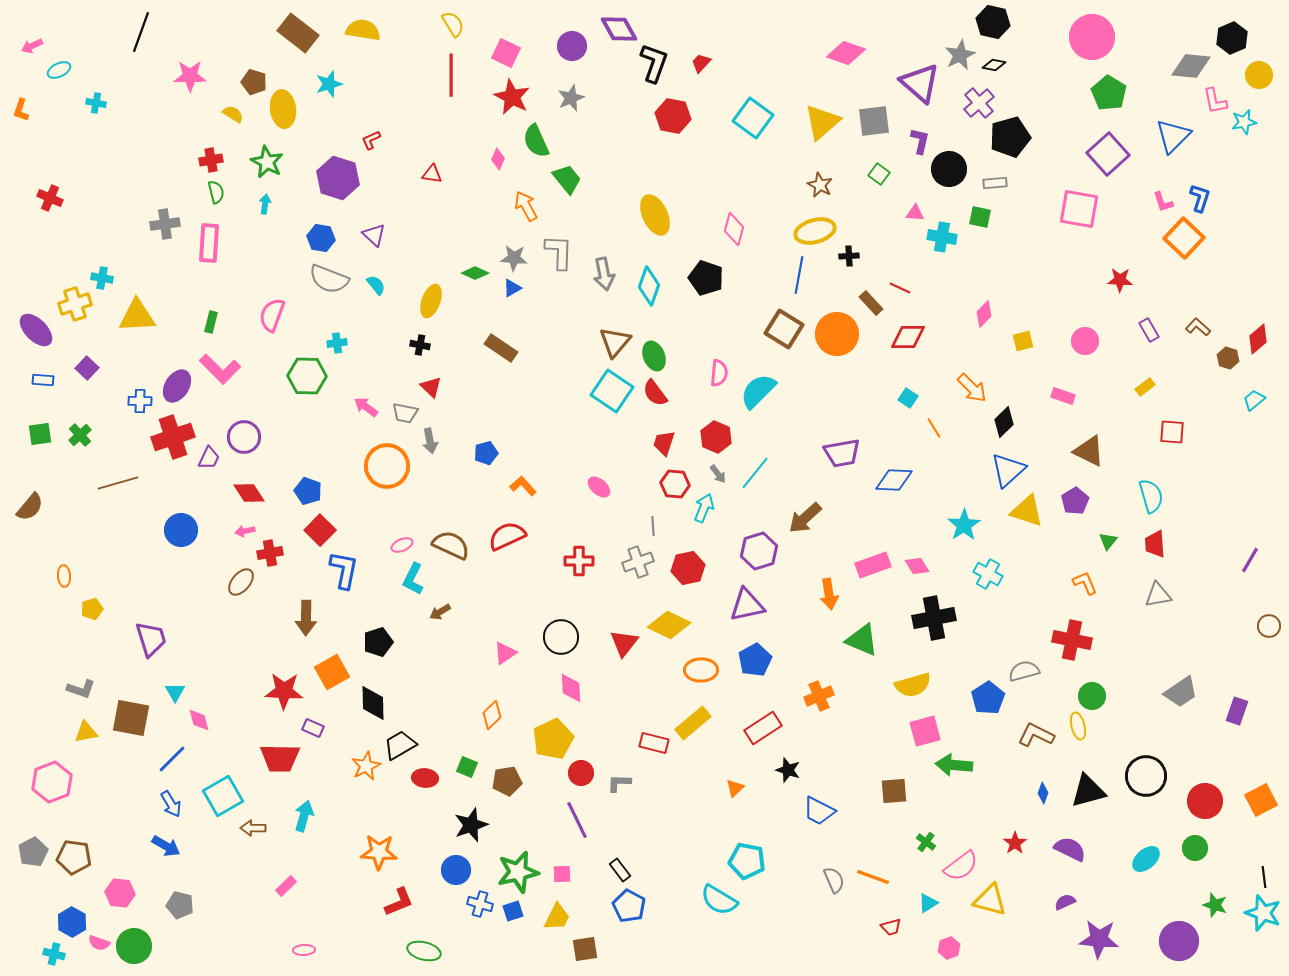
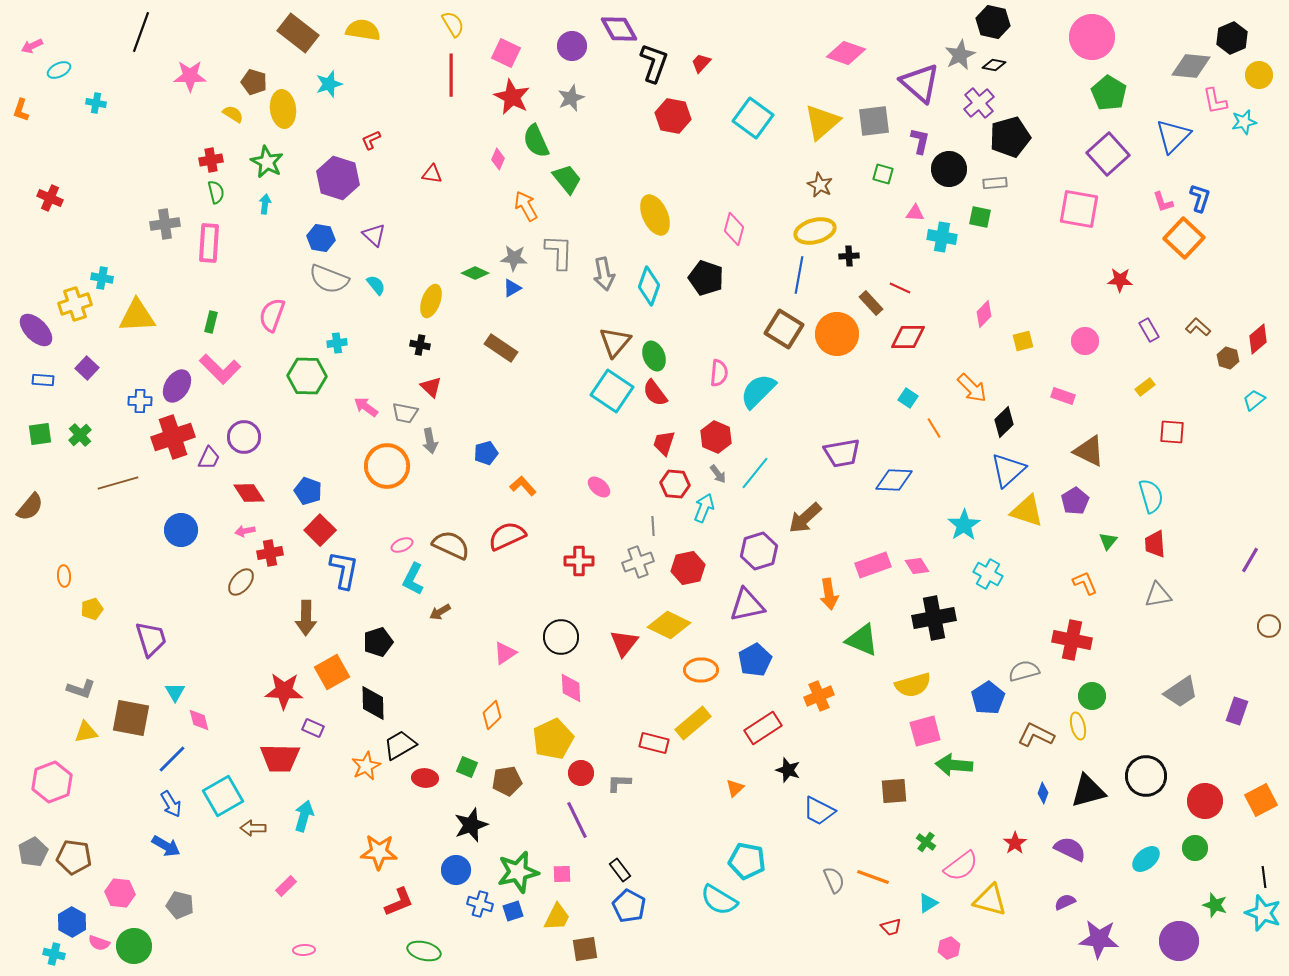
green square at (879, 174): moved 4 px right; rotated 20 degrees counterclockwise
